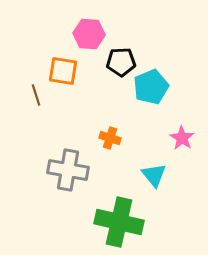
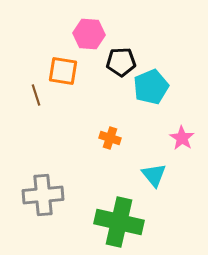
gray cross: moved 25 px left, 25 px down; rotated 15 degrees counterclockwise
